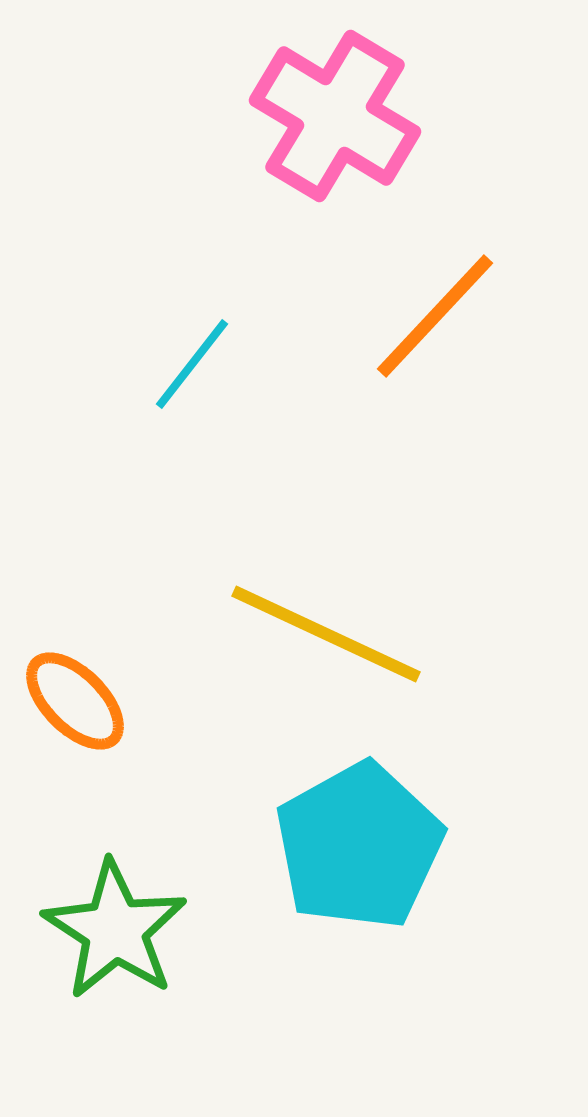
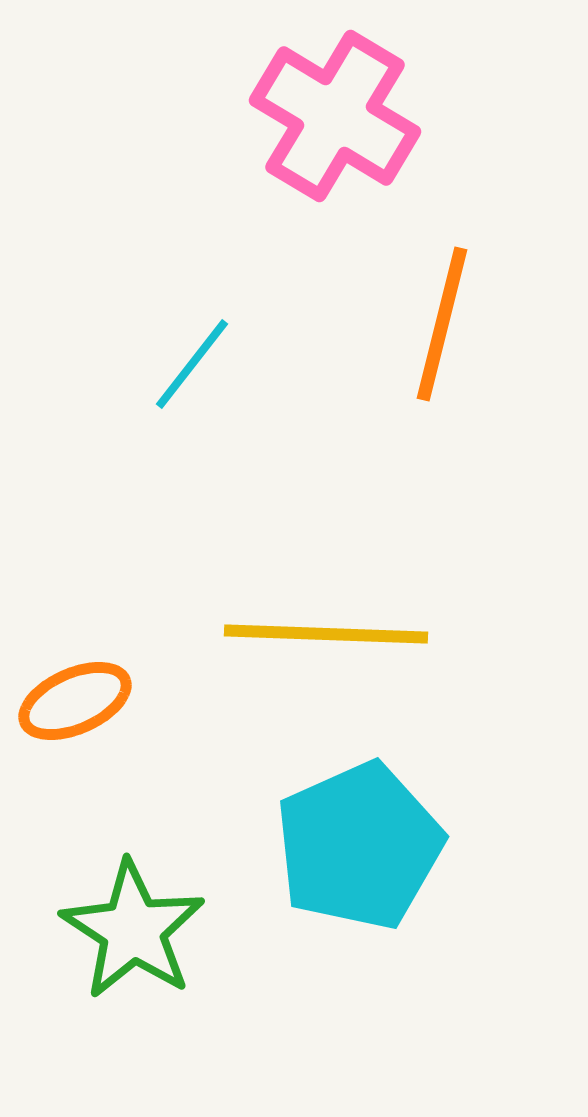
orange line: moved 7 px right, 8 px down; rotated 29 degrees counterclockwise
yellow line: rotated 23 degrees counterclockwise
orange ellipse: rotated 69 degrees counterclockwise
cyan pentagon: rotated 5 degrees clockwise
green star: moved 18 px right
